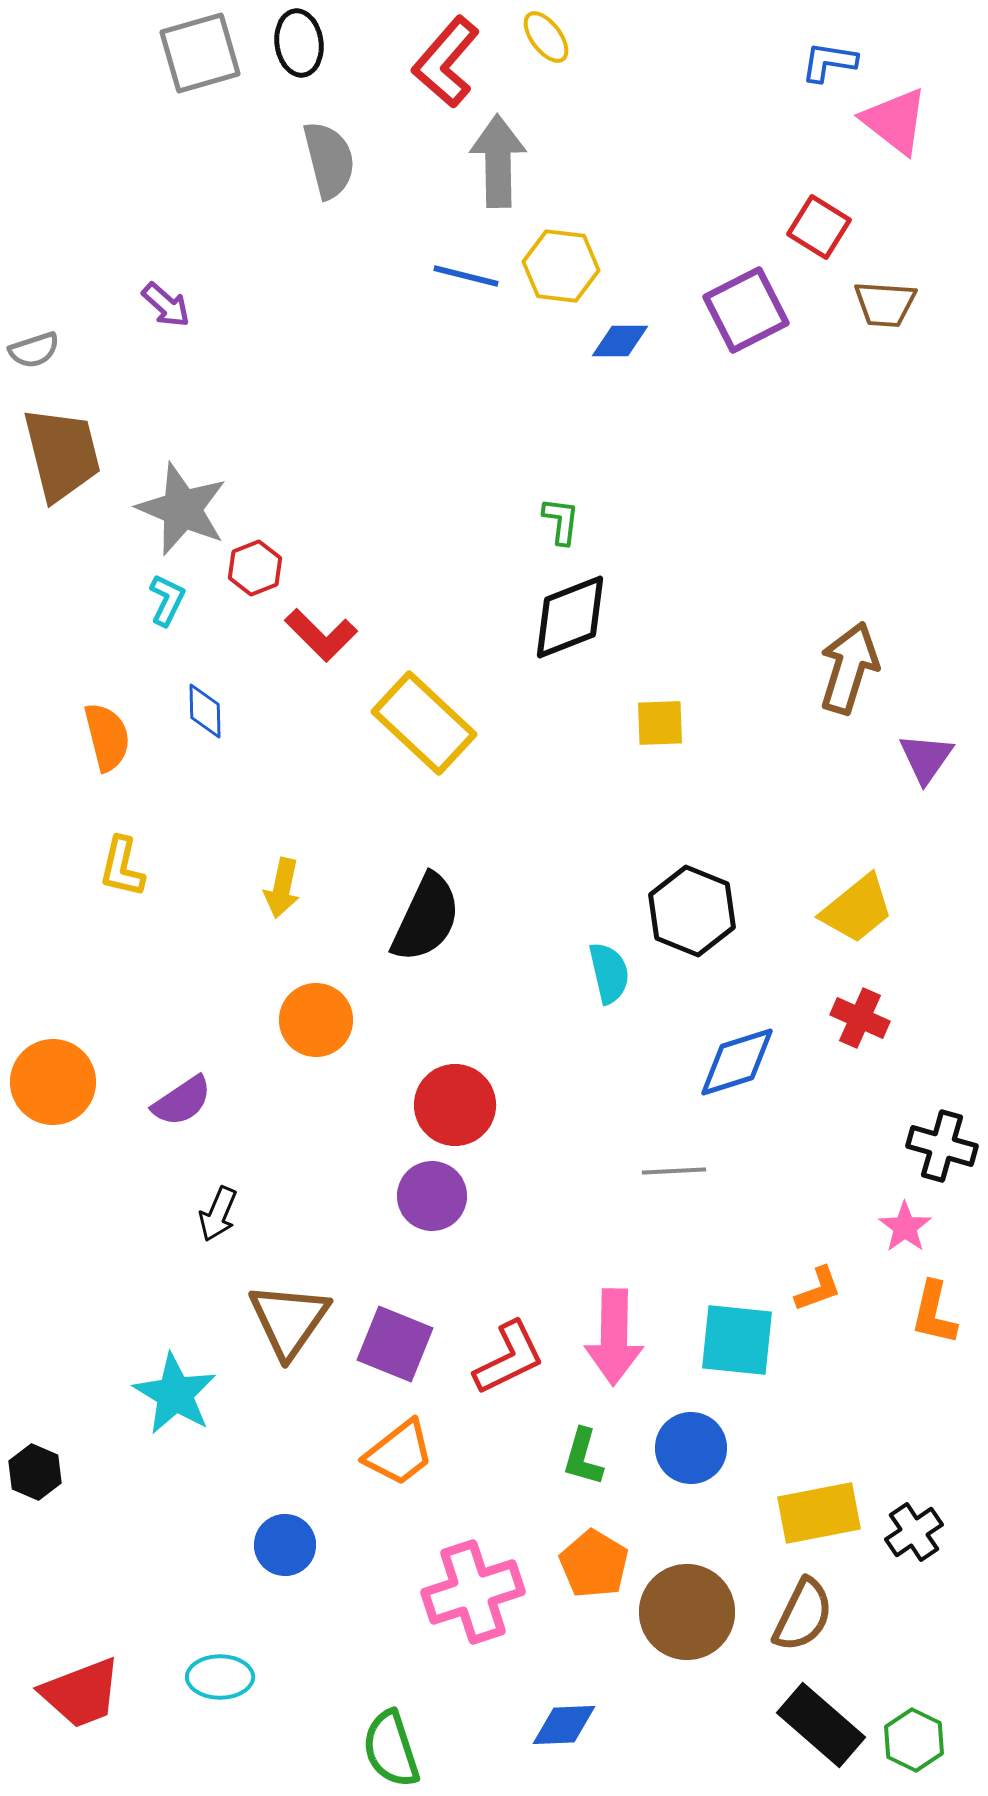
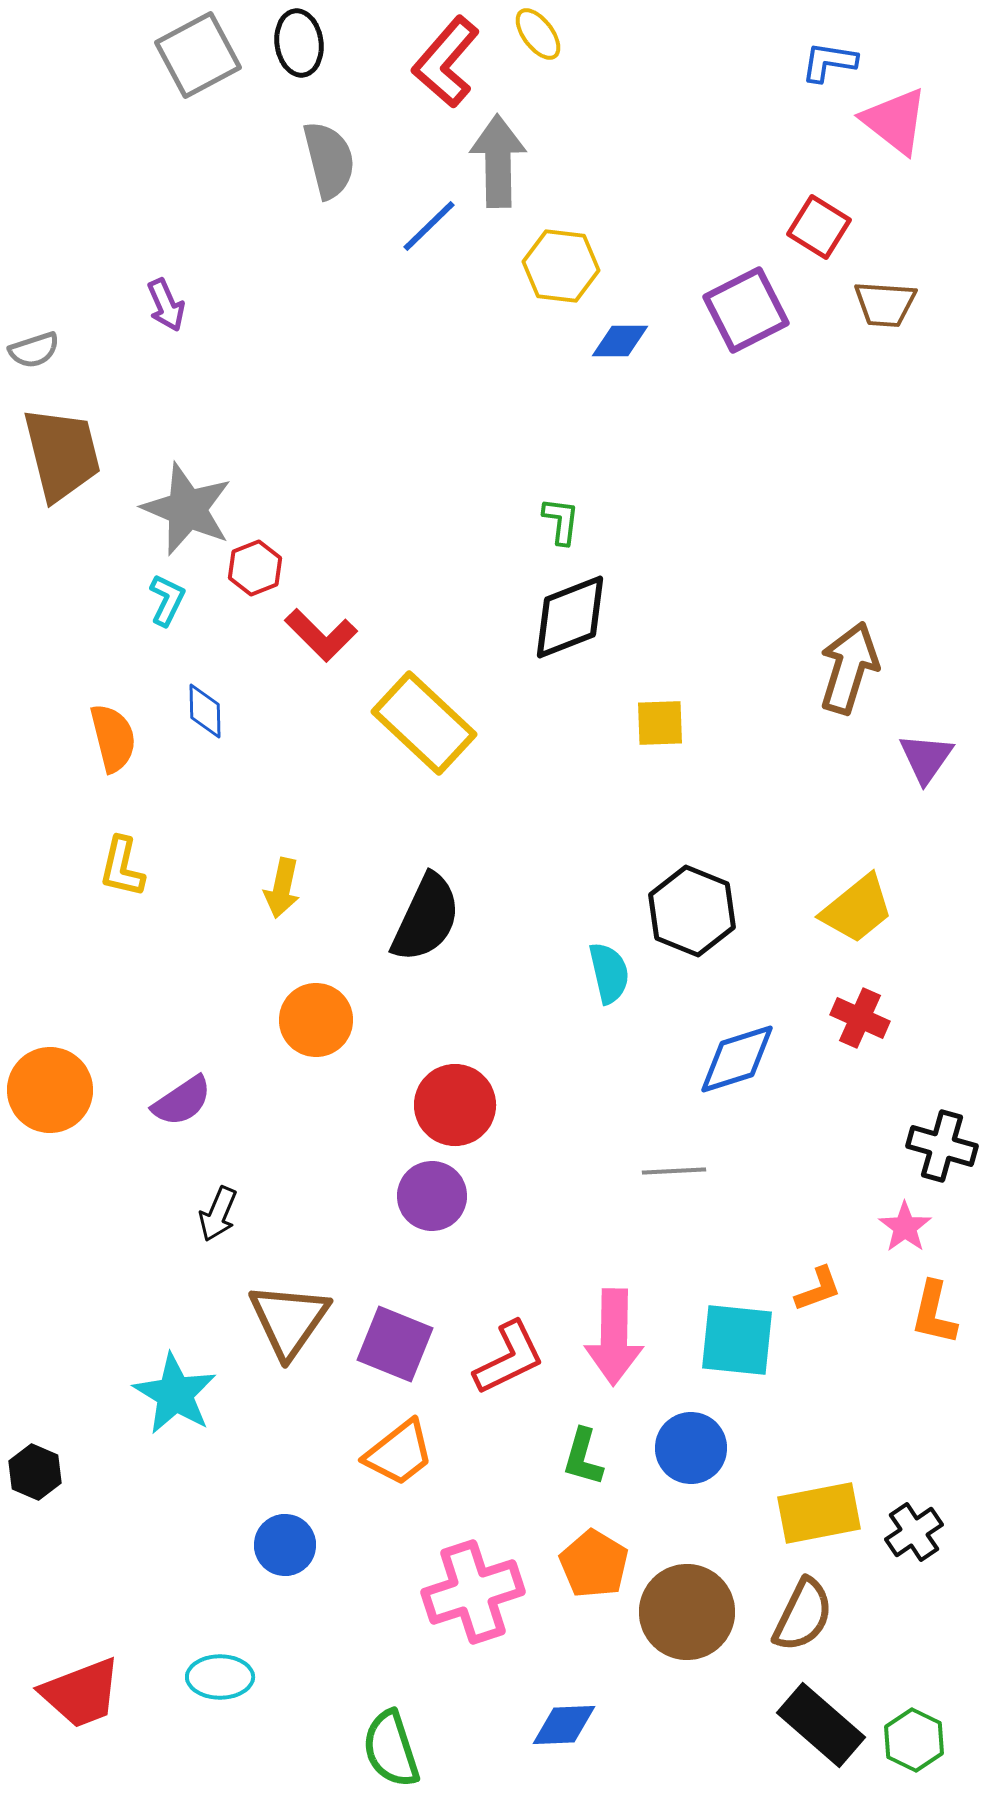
yellow ellipse at (546, 37): moved 8 px left, 3 px up
gray square at (200, 53): moved 2 px left, 2 px down; rotated 12 degrees counterclockwise
blue line at (466, 276): moved 37 px left, 50 px up; rotated 58 degrees counterclockwise
purple arrow at (166, 305): rotated 24 degrees clockwise
gray star at (182, 509): moved 5 px right
orange semicircle at (107, 737): moved 6 px right, 1 px down
blue diamond at (737, 1062): moved 3 px up
orange circle at (53, 1082): moved 3 px left, 8 px down
